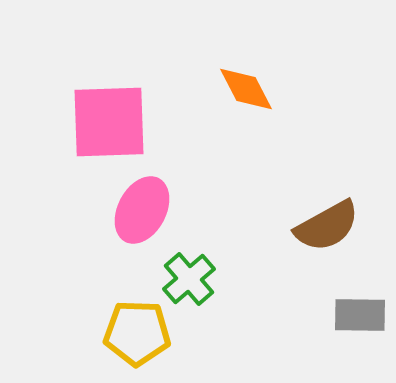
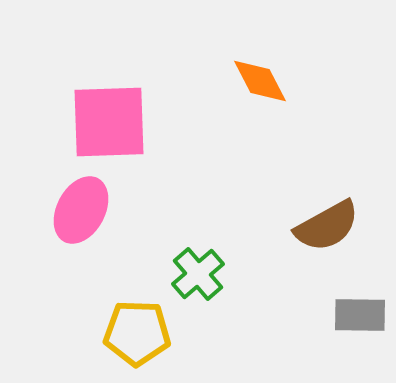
orange diamond: moved 14 px right, 8 px up
pink ellipse: moved 61 px left
green cross: moved 9 px right, 5 px up
